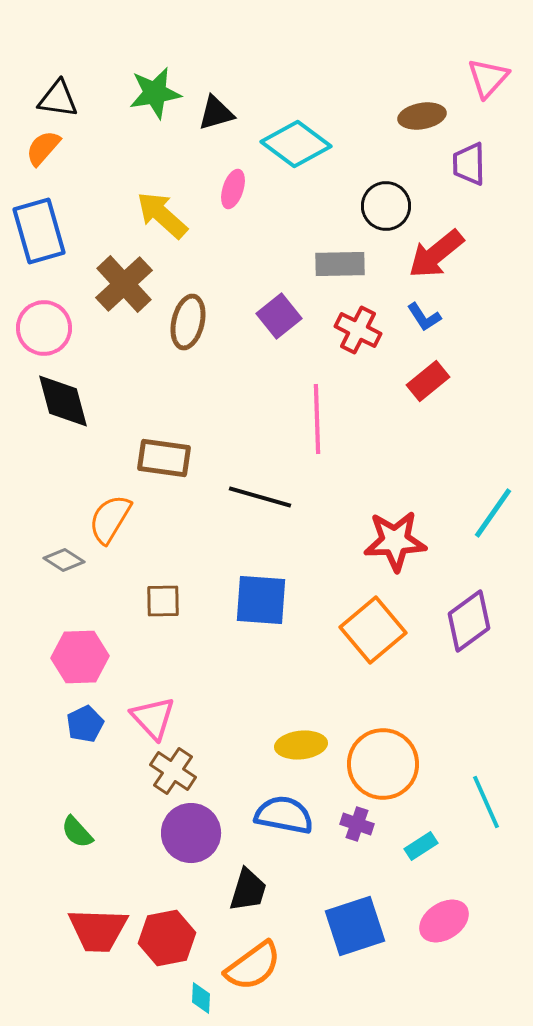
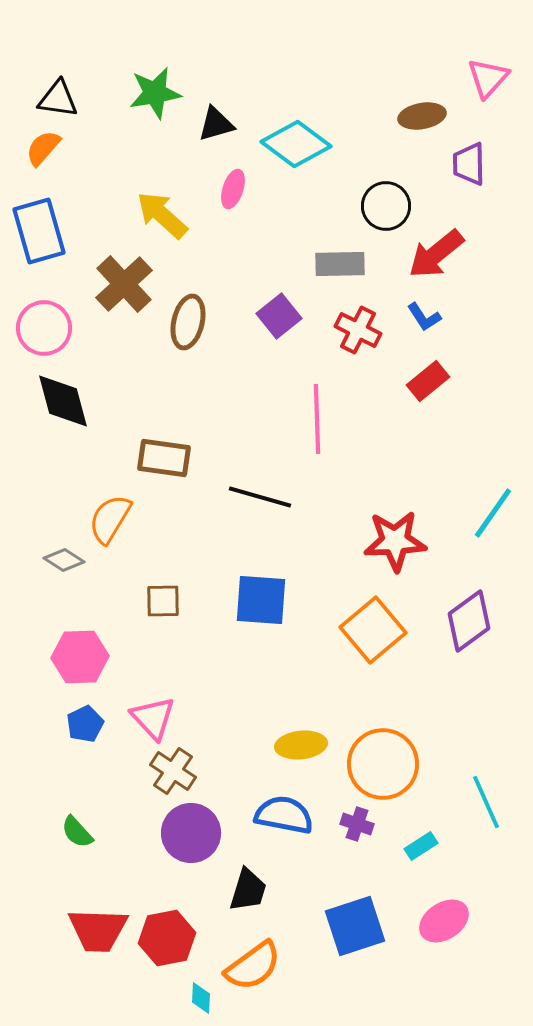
black triangle at (216, 113): moved 11 px down
